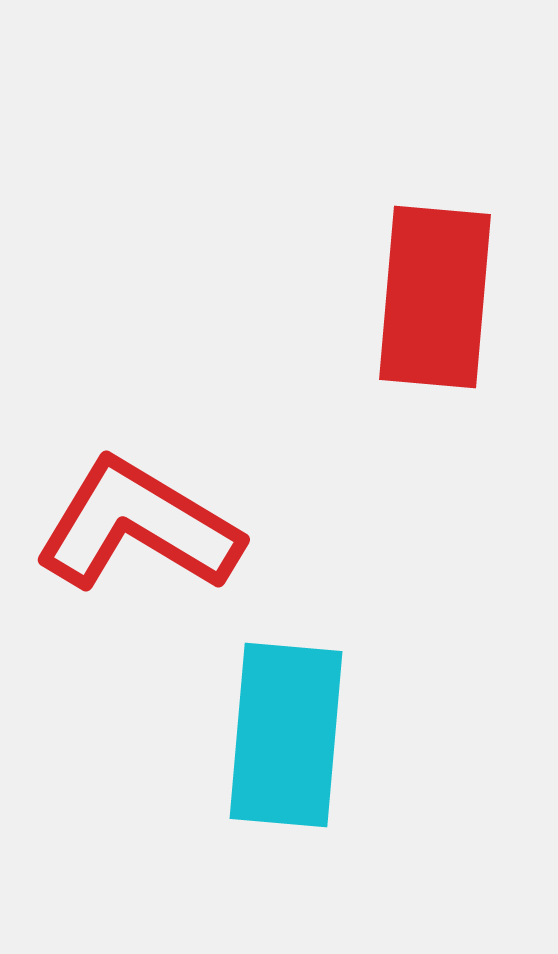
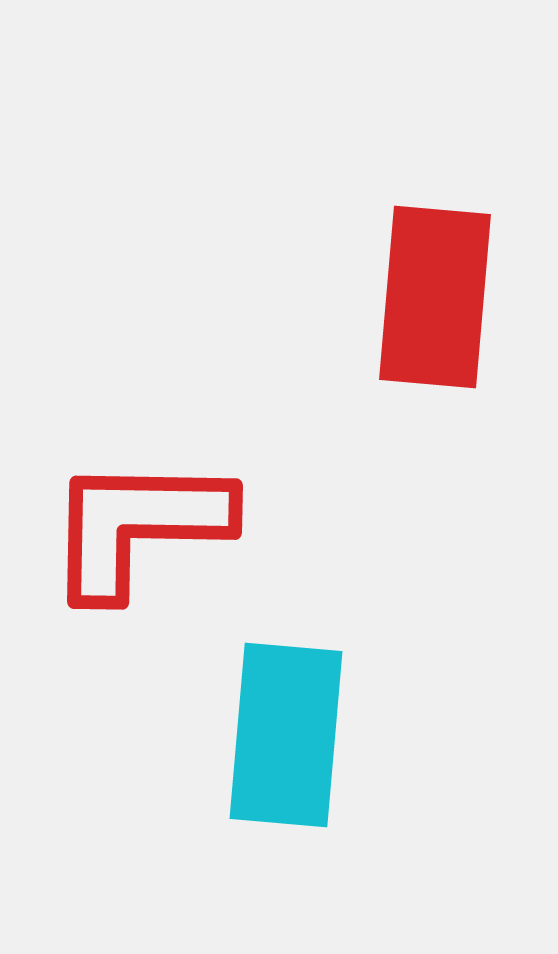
red L-shape: rotated 30 degrees counterclockwise
